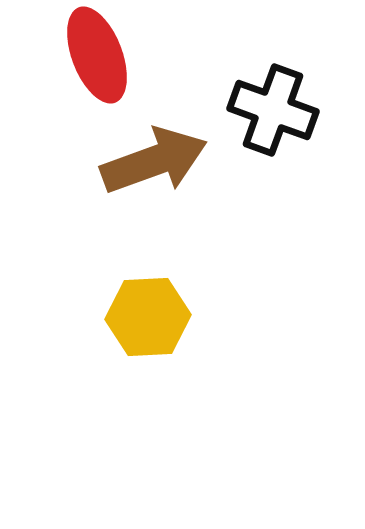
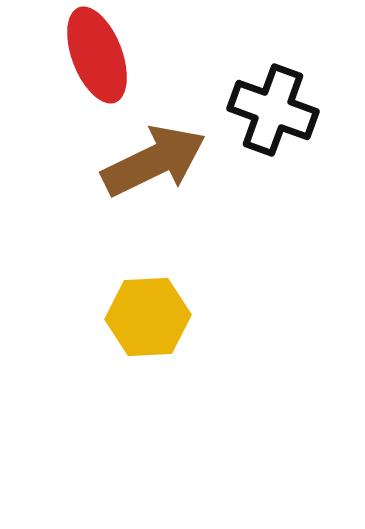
brown arrow: rotated 6 degrees counterclockwise
